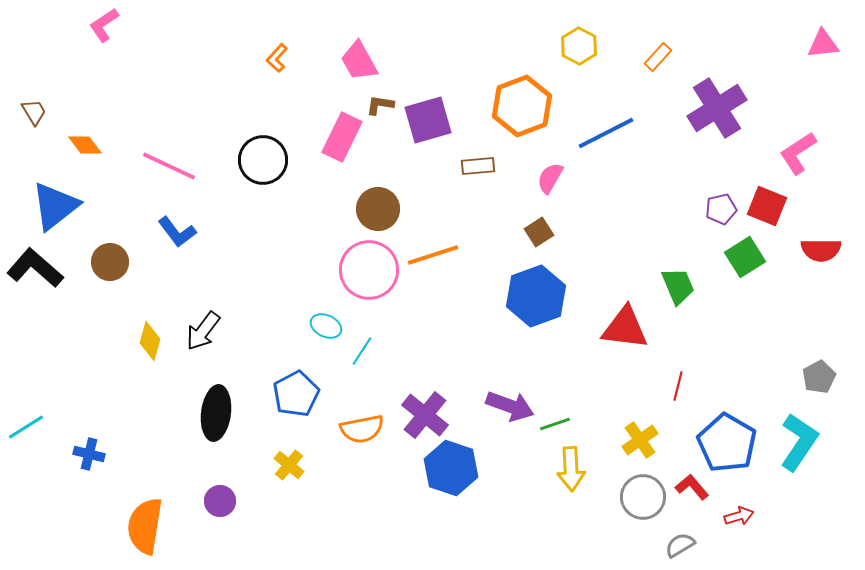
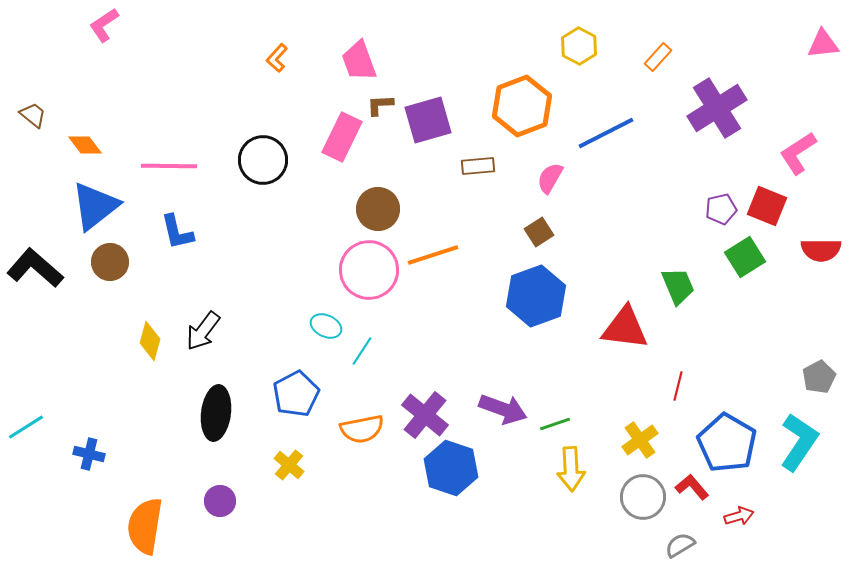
pink trapezoid at (359, 61): rotated 9 degrees clockwise
brown L-shape at (380, 105): rotated 12 degrees counterclockwise
brown trapezoid at (34, 112): moved 1 px left, 3 px down; rotated 20 degrees counterclockwise
pink line at (169, 166): rotated 24 degrees counterclockwise
blue triangle at (55, 206): moved 40 px right
blue L-shape at (177, 232): rotated 24 degrees clockwise
purple arrow at (510, 406): moved 7 px left, 3 px down
